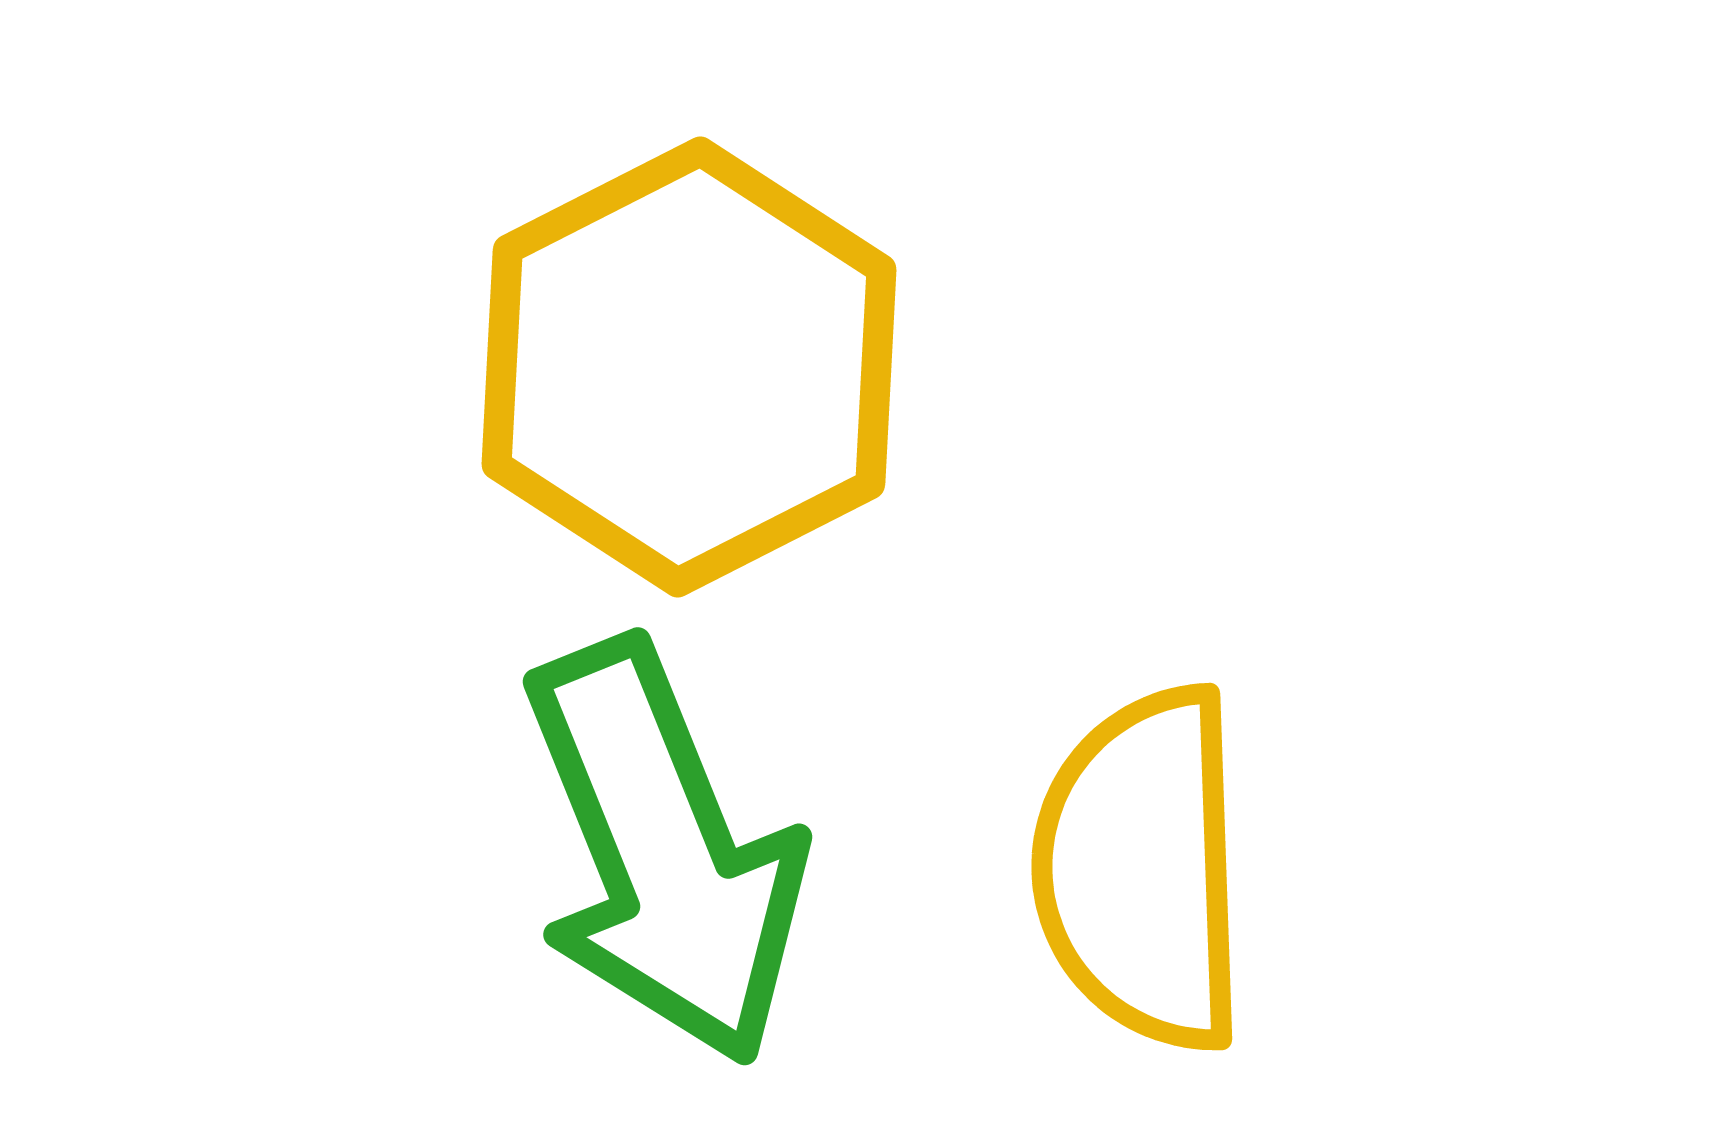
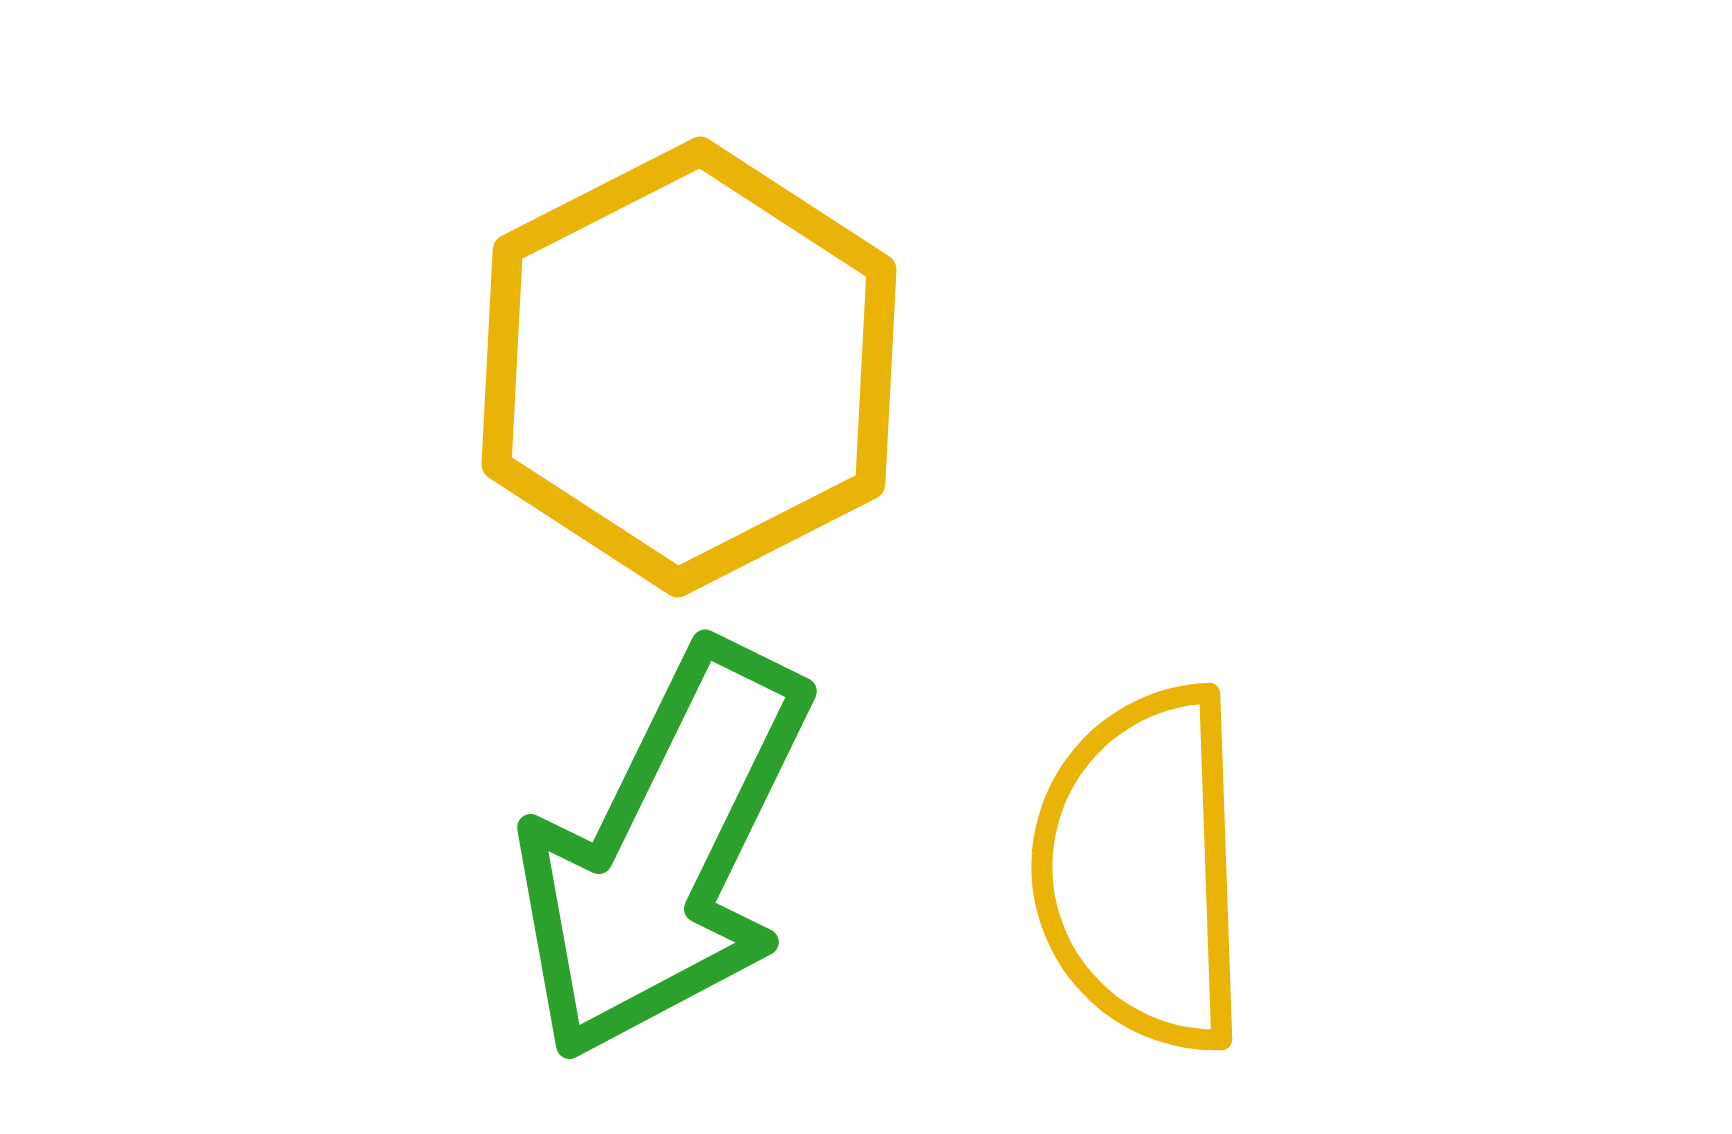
green arrow: rotated 48 degrees clockwise
